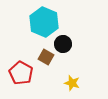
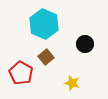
cyan hexagon: moved 2 px down
black circle: moved 22 px right
brown square: rotated 21 degrees clockwise
